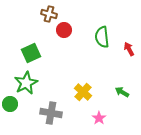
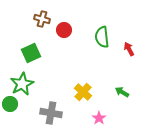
brown cross: moved 7 px left, 5 px down
green star: moved 4 px left, 1 px down
